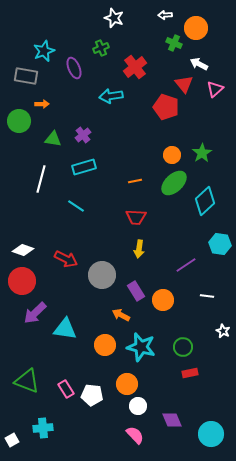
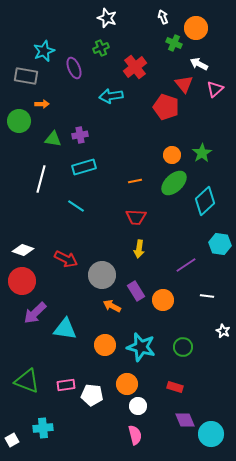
white arrow at (165, 15): moved 2 px left, 2 px down; rotated 72 degrees clockwise
white star at (114, 18): moved 7 px left
purple cross at (83, 135): moved 3 px left; rotated 28 degrees clockwise
orange arrow at (121, 315): moved 9 px left, 9 px up
red rectangle at (190, 373): moved 15 px left, 14 px down; rotated 28 degrees clockwise
pink rectangle at (66, 389): moved 4 px up; rotated 66 degrees counterclockwise
purple diamond at (172, 420): moved 13 px right
pink semicircle at (135, 435): rotated 30 degrees clockwise
